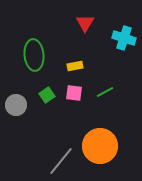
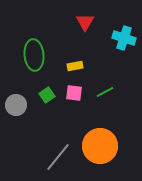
red triangle: moved 1 px up
gray line: moved 3 px left, 4 px up
